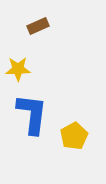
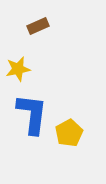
yellow star: rotated 10 degrees counterclockwise
yellow pentagon: moved 5 px left, 3 px up
